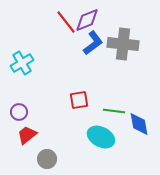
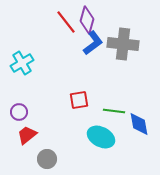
purple diamond: rotated 52 degrees counterclockwise
